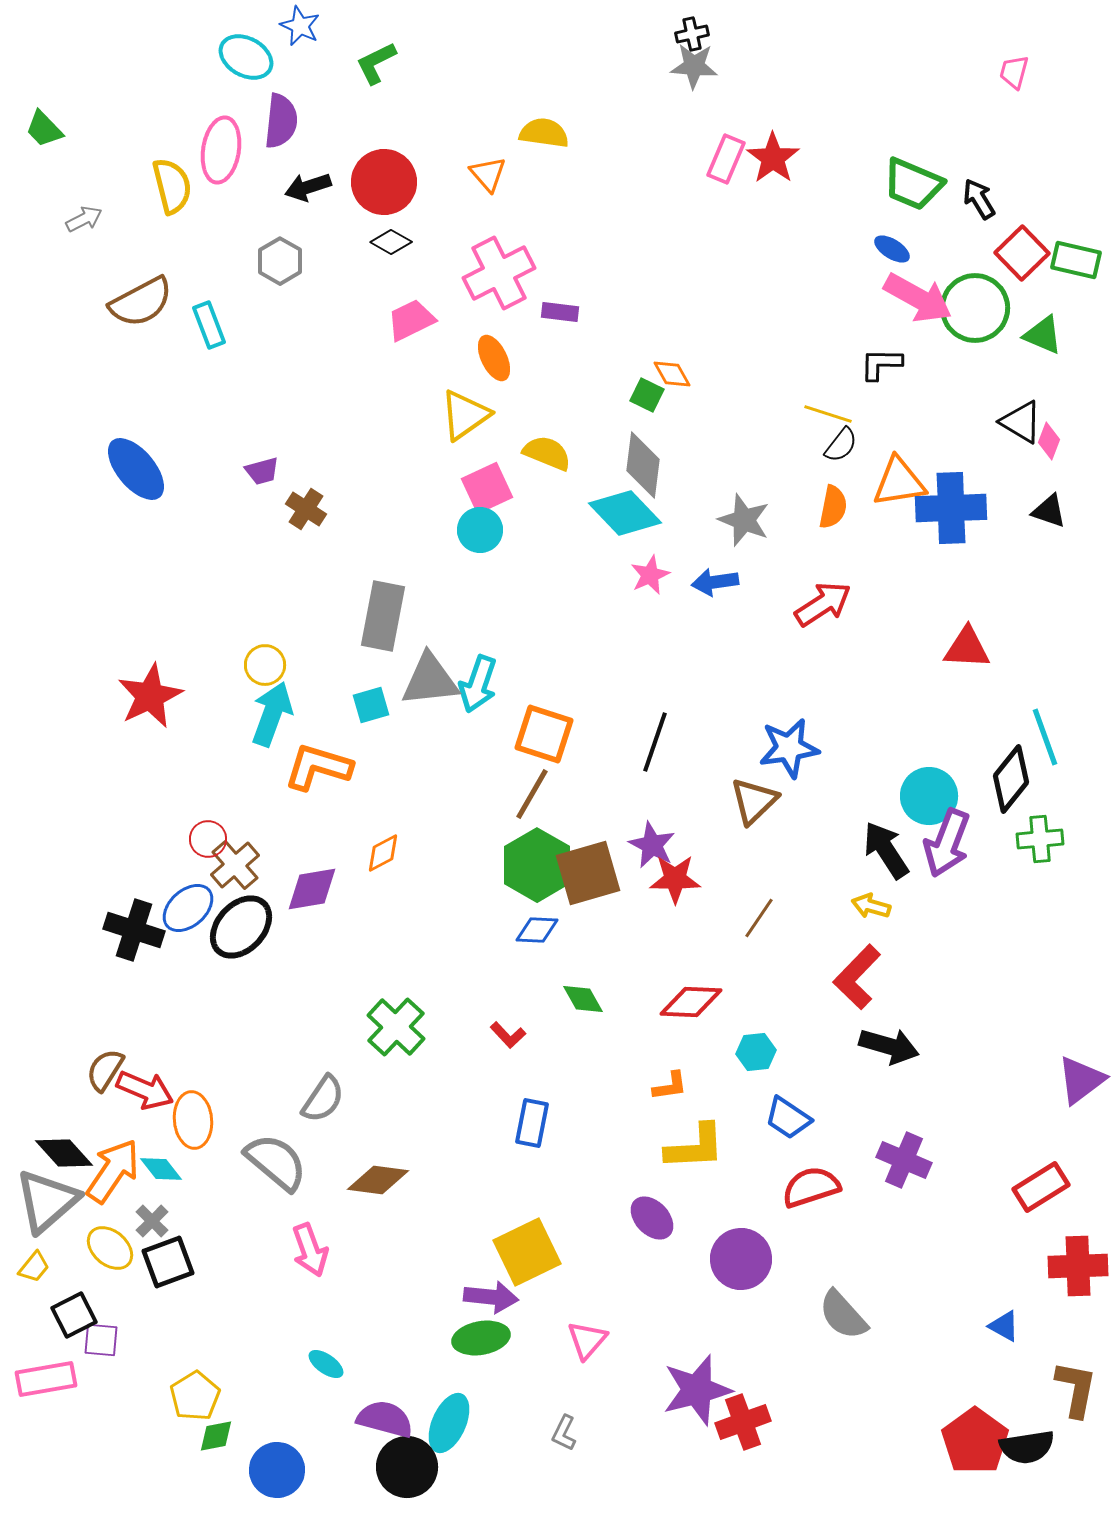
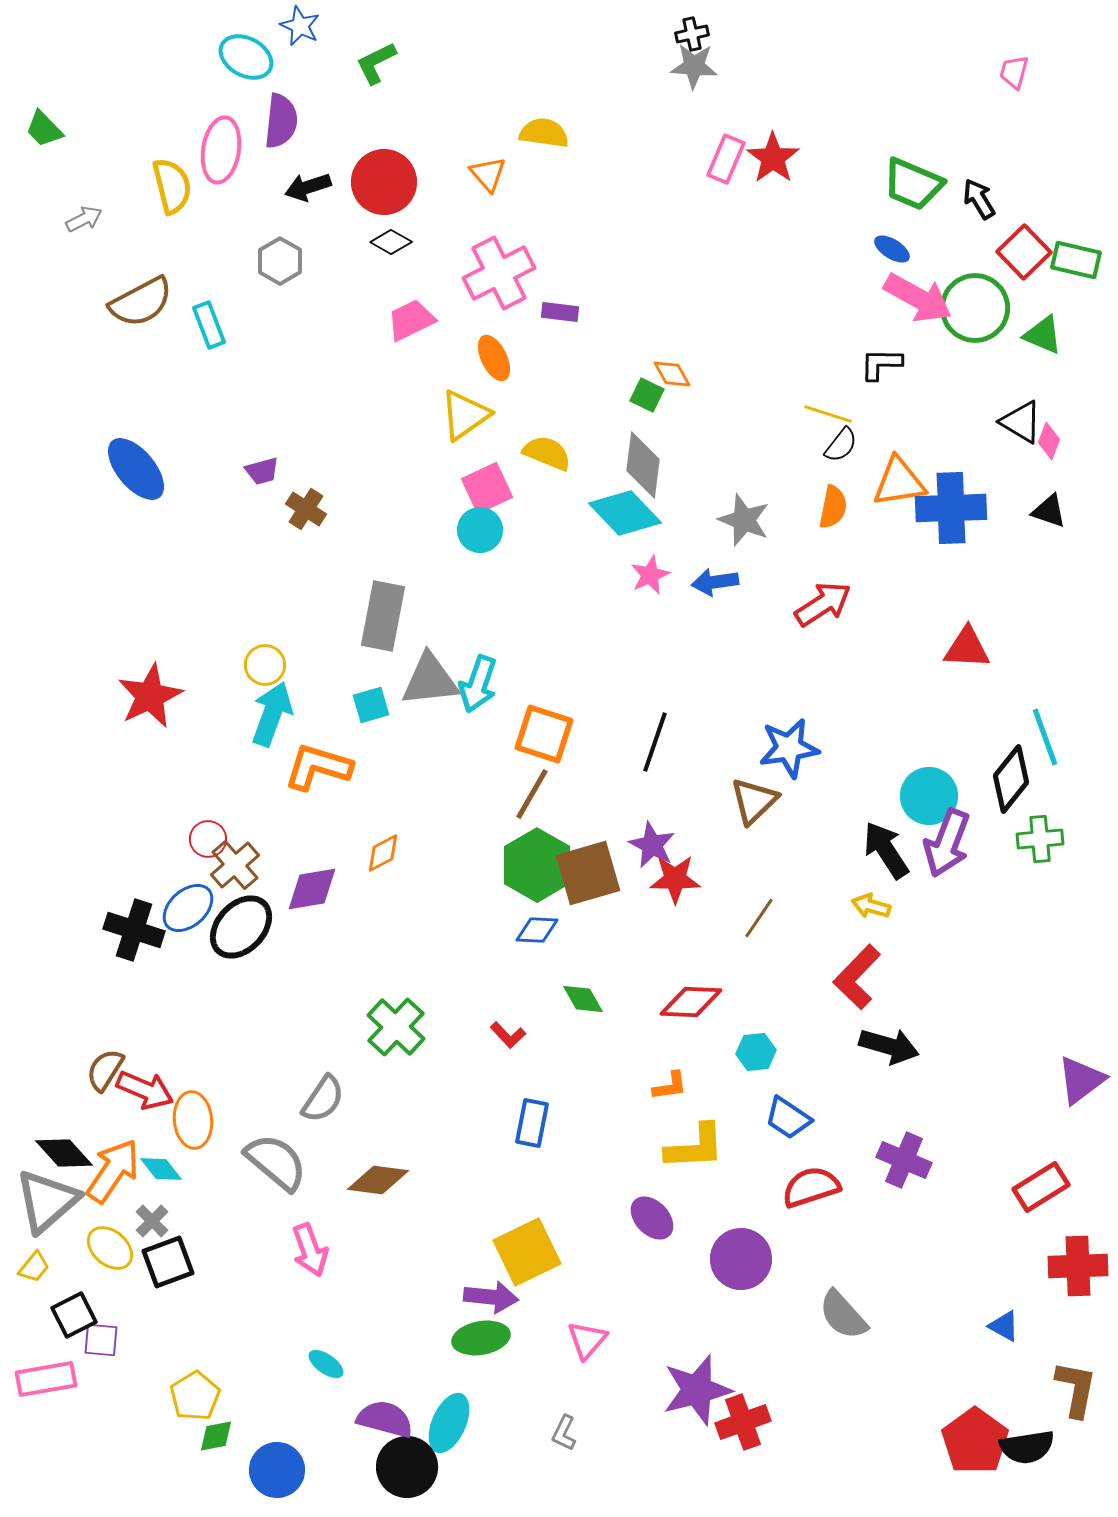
red square at (1022, 253): moved 2 px right, 1 px up
